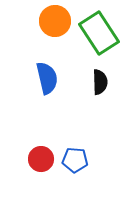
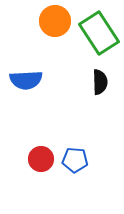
blue semicircle: moved 21 px left, 2 px down; rotated 100 degrees clockwise
